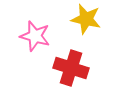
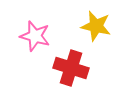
yellow star: moved 10 px right, 7 px down
